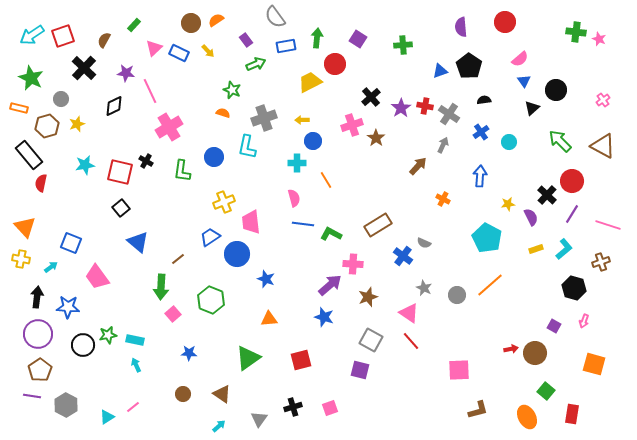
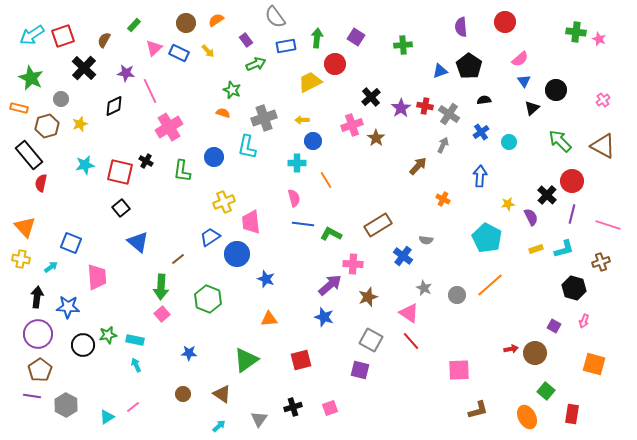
brown circle at (191, 23): moved 5 px left
purple square at (358, 39): moved 2 px left, 2 px up
yellow star at (77, 124): moved 3 px right
purple line at (572, 214): rotated 18 degrees counterclockwise
gray semicircle at (424, 243): moved 2 px right, 3 px up; rotated 16 degrees counterclockwise
cyan L-shape at (564, 249): rotated 25 degrees clockwise
pink trapezoid at (97, 277): rotated 148 degrees counterclockwise
green hexagon at (211, 300): moved 3 px left, 1 px up
pink square at (173, 314): moved 11 px left
green triangle at (248, 358): moved 2 px left, 2 px down
